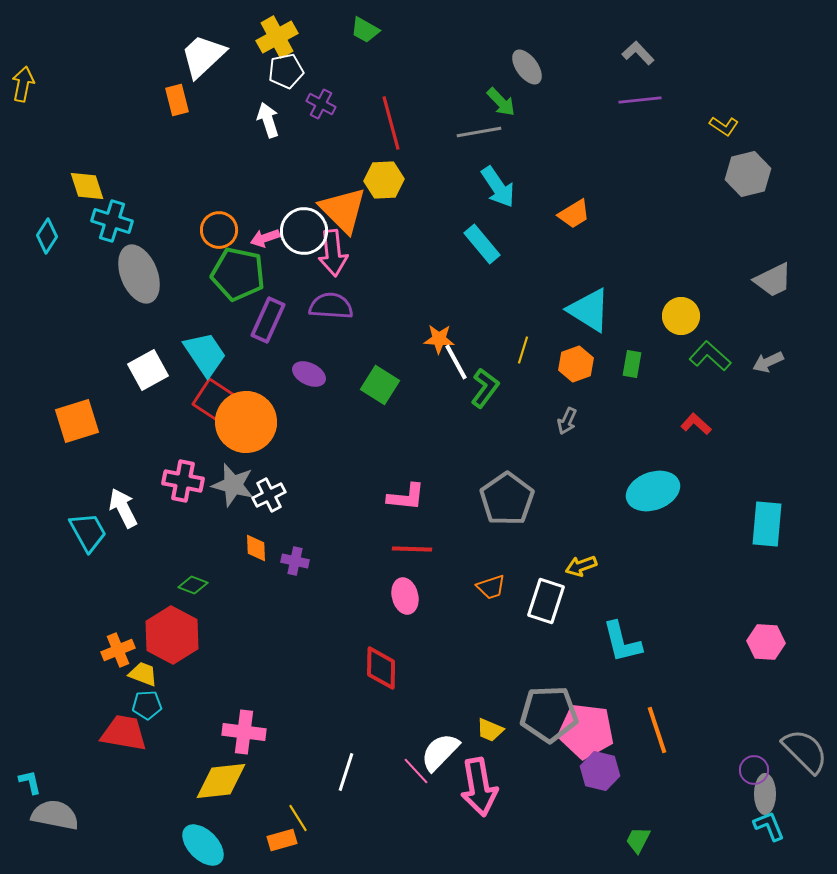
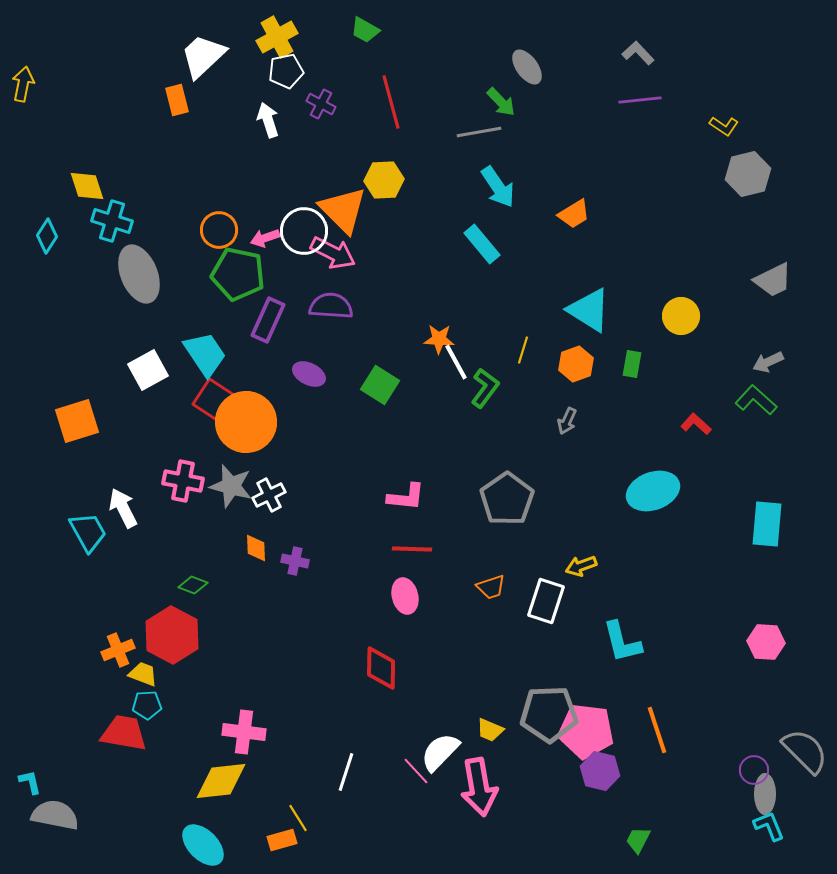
red line at (391, 123): moved 21 px up
pink arrow at (333, 253): rotated 57 degrees counterclockwise
green L-shape at (710, 356): moved 46 px right, 44 px down
gray star at (233, 485): moved 2 px left, 1 px down
